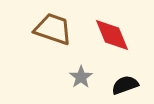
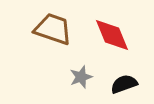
gray star: rotated 15 degrees clockwise
black semicircle: moved 1 px left, 1 px up
